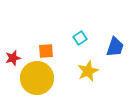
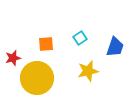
orange square: moved 7 px up
yellow star: rotated 10 degrees clockwise
